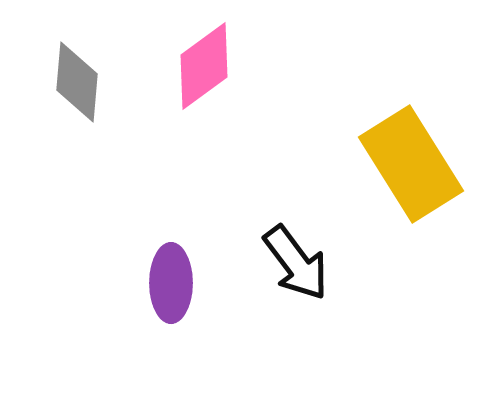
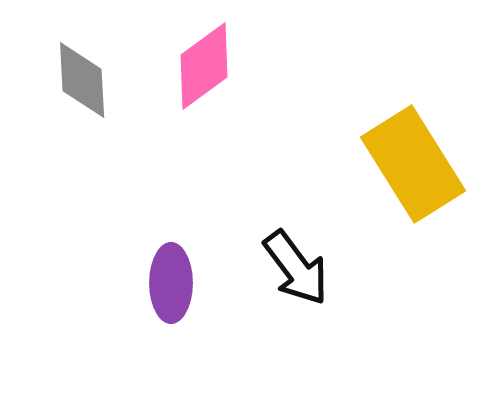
gray diamond: moved 5 px right, 2 px up; rotated 8 degrees counterclockwise
yellow rectangle: moved 2 px right
black arrow: moved 5 px down
